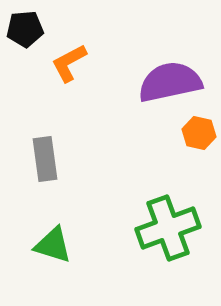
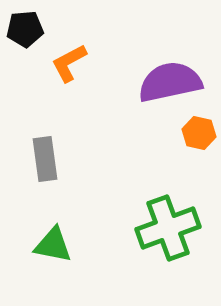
green triangle: rotated 6 degrees counterclockwise
